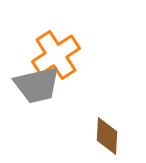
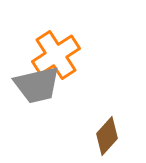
brown diamond: rotated 39 degrees clockwise
